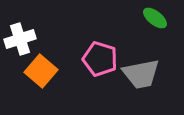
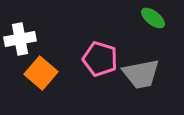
green ellipse: moved 2 px left
white cross: rotated 8 degrees clockwise
orange square: moved 2 px down
